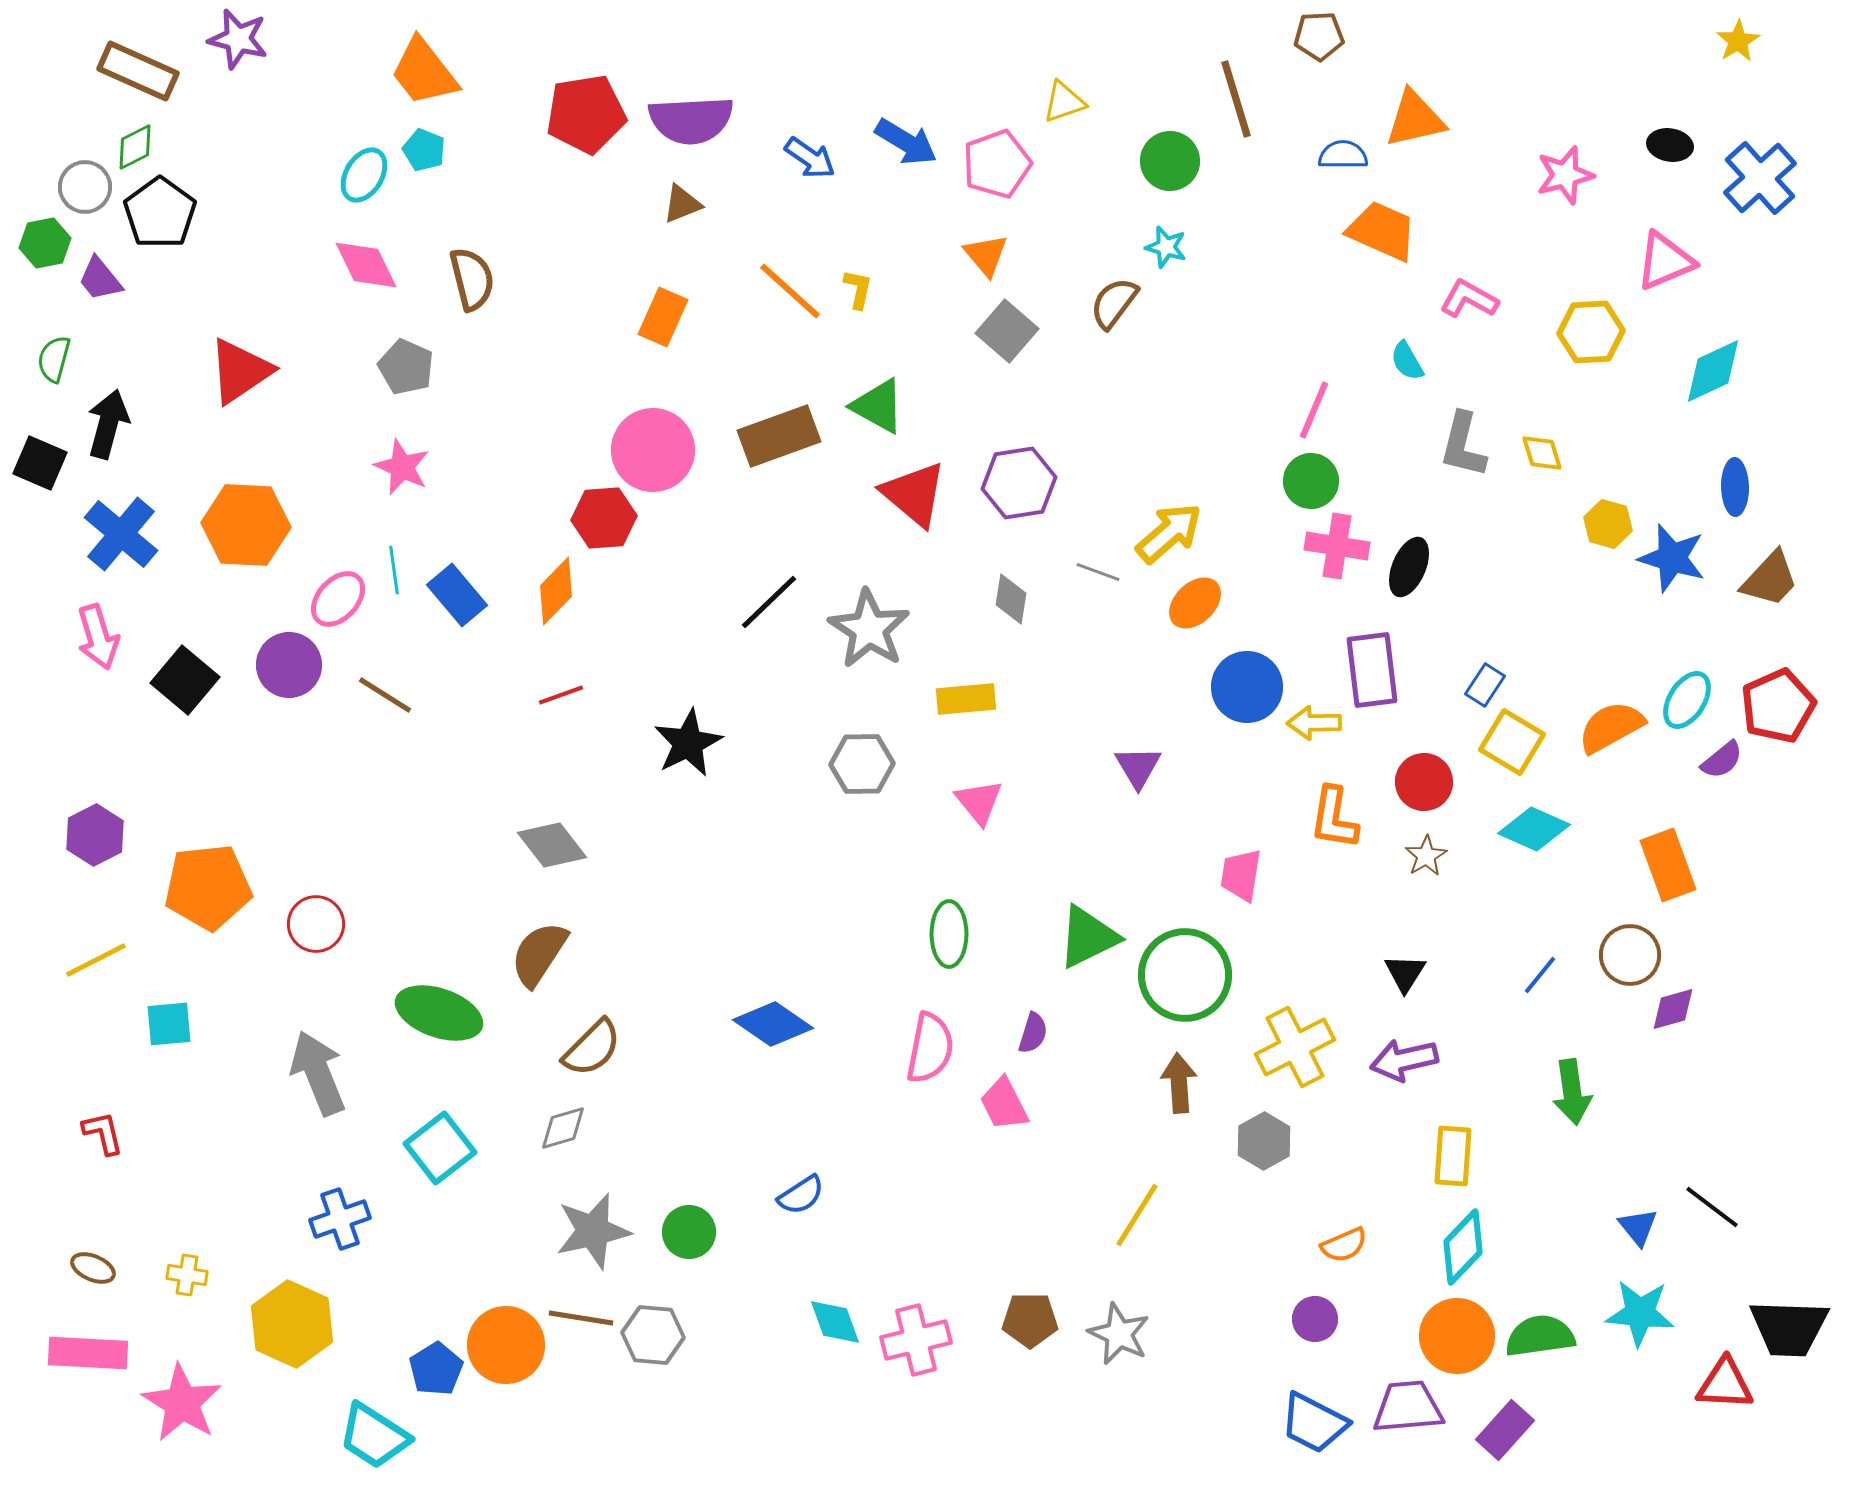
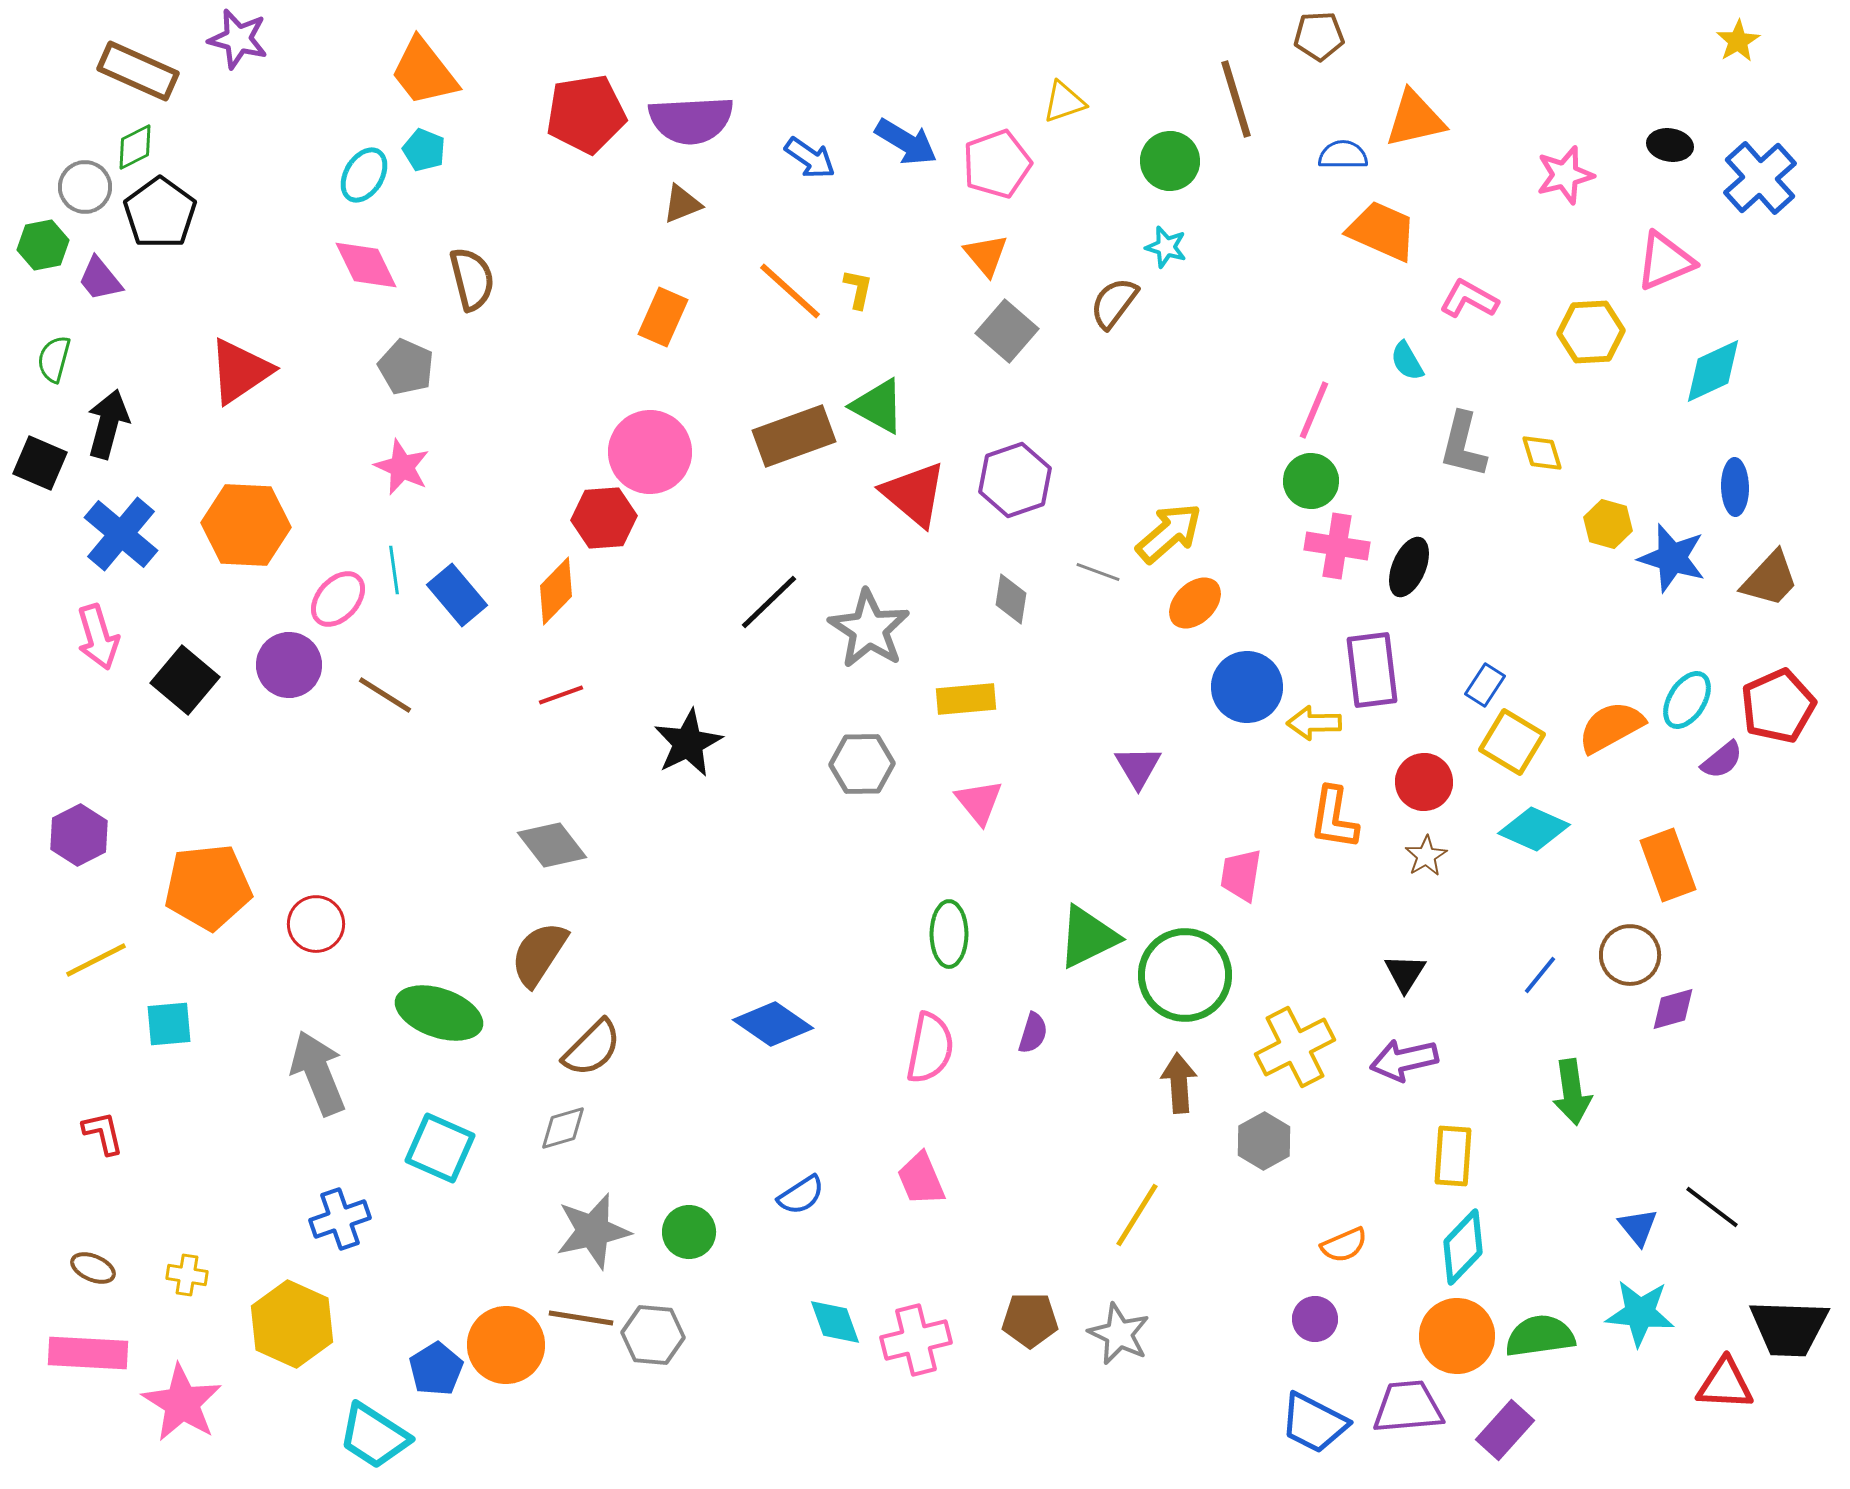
green hexagon at (45, 243): moved 2 px left, 2 px down
brown rectangle at (779, 436): moved 15 px right
pink circle at (653, 450): moved 3 px left, 2 px down
purple hexagon at (1019, 483): moved 4 px left, 3 px up; rotated 10 degrees counterclockwise
purple hexagon at (95, 835): moved 16 px left
pink trapezoid at (1004, 1104): moved 83 px left, 75 px down; rotated 4 degrees clockwise
cyan square at (440, 1148): rotated 28 degrees counterclockwise
